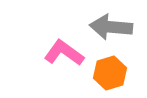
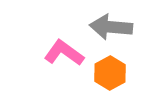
orange hexagon: rotated 12 degrees counterclockwise
